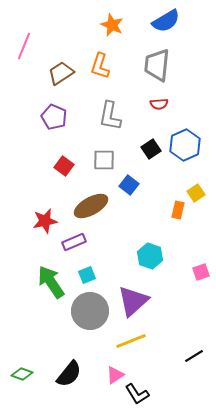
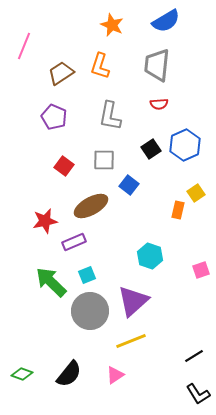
pink square: moved 2 px up
green arrow: rotated 12 degrees counterclockwise
black L-shape: moved 61 px right
